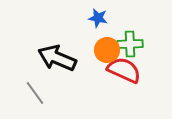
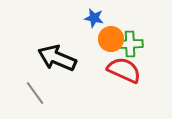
blue star: moved 4 px left
orange circle: moved 4 px right, 11 px up
